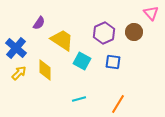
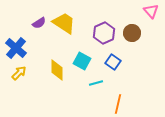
pink triangle: moved 2 px up
purple semicircle: rotated 24 degrees clockwise
brown circle: moved 2 px left, 1 px down
yellow trapezoid: moved 2 px right, 17 px up
blue square: rotated 28 degrees clockwise
yellow diamond: moved 12 px right
cyan line: moved 17 px right, 16 px up
orange line: rotated 18 degrees counterclockwise
